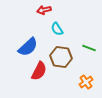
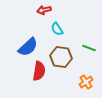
red semicircle: rotated 18 degrees counterclockwise
